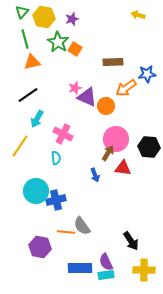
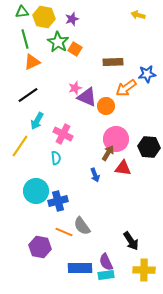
green triangle: rotated 40 degrees clockwise
orange triangle: rotated 12 degrees counterclockwise
cyan arrow: moved 2 px down
blue cross: moved 2 px right, 1 px down
orange line: moved 2 px left; rotated 18 degrees clockwise
